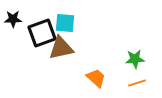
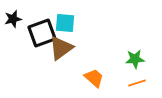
black star: rotated 12 degrees counterclockwise
brown triangle: rotated 24 degrees counterclockwise
orange trapezoid: moved 2 px left
